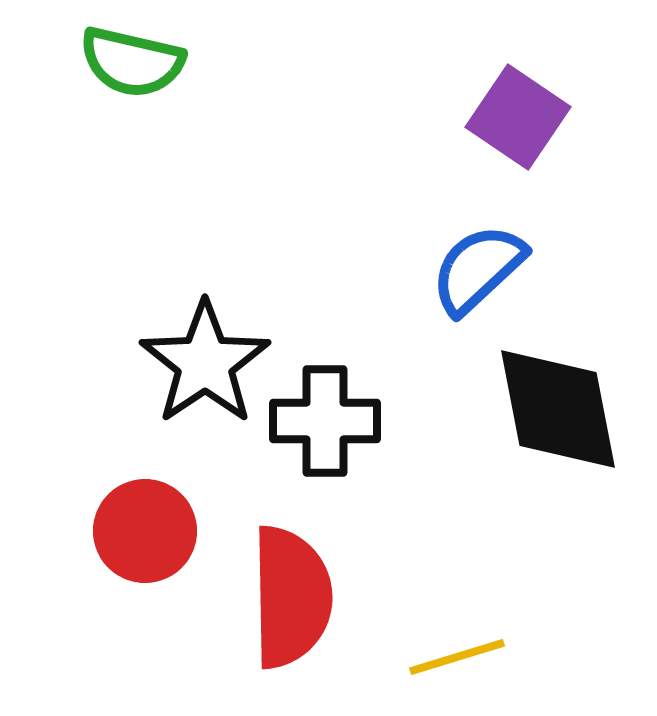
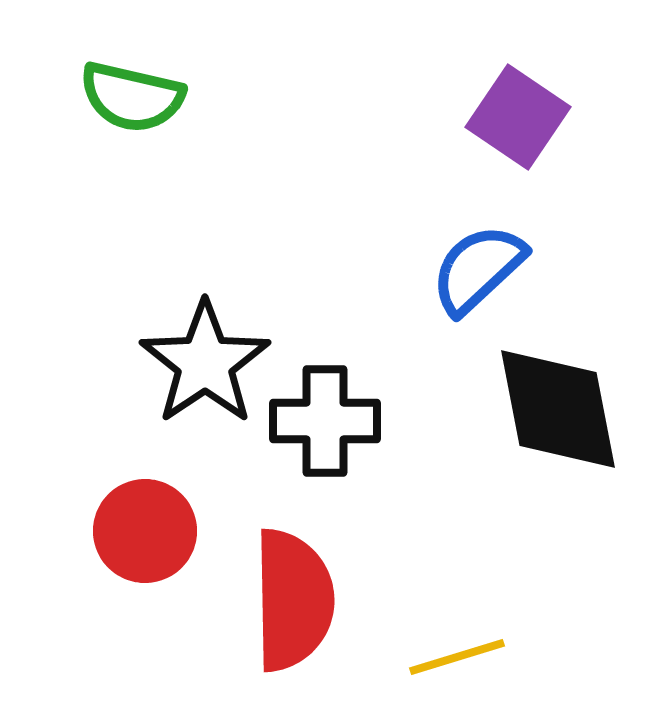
green semicircle: moved 35 px down
red semicircle: moved 2 px right, 3 px down
